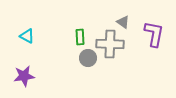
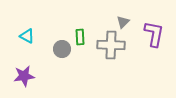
gray triangle: rotated 40 degrees clockwise
gray cross: moved 1 px right, 1 px down
gray circle: moved 26 px left, 9 px up
